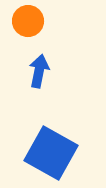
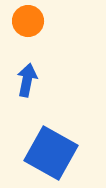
blue arrow: moved 12 px left, 9 px down
